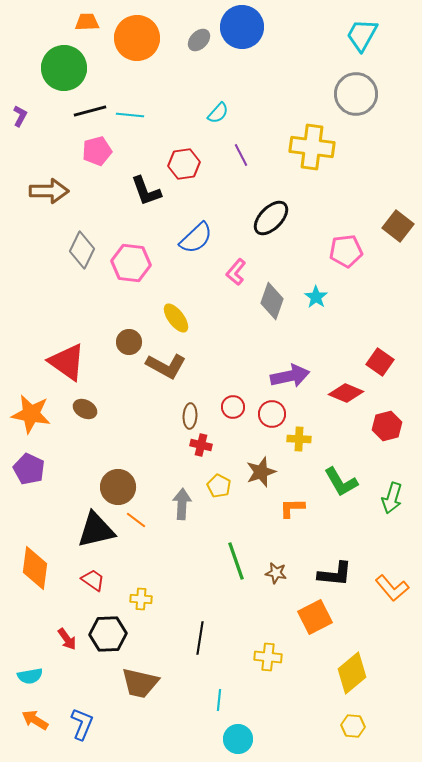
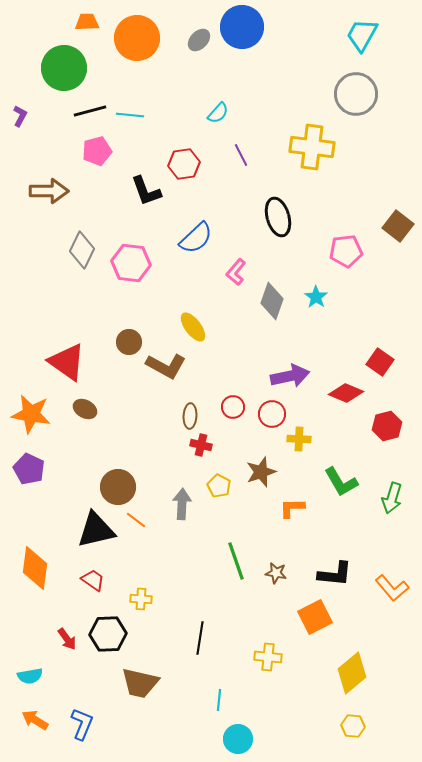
black ellipse at (271, 218): moved 7 px right, 1 px up; rotated 60 degrees counterclockwise
yellow ellipse at (176, 318): moved 17 px right, 9 px down
